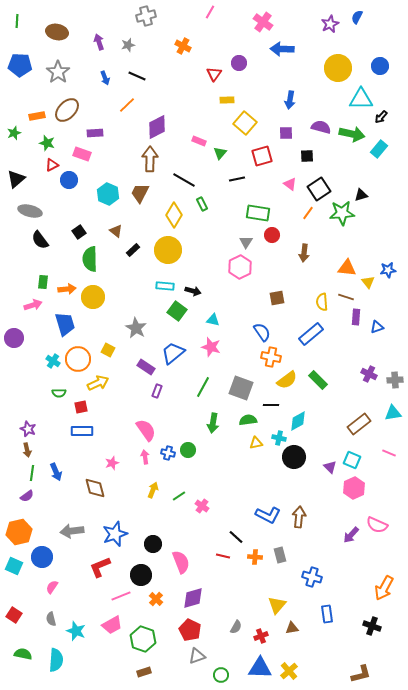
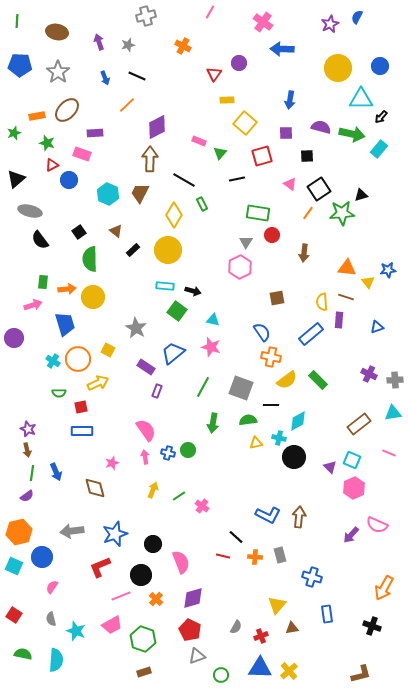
purple rectangle at (356, 317): moved 17 px left, 3 px down
